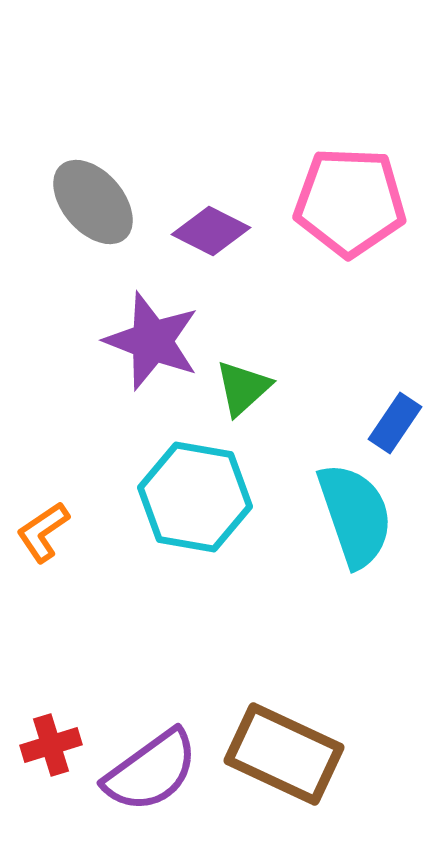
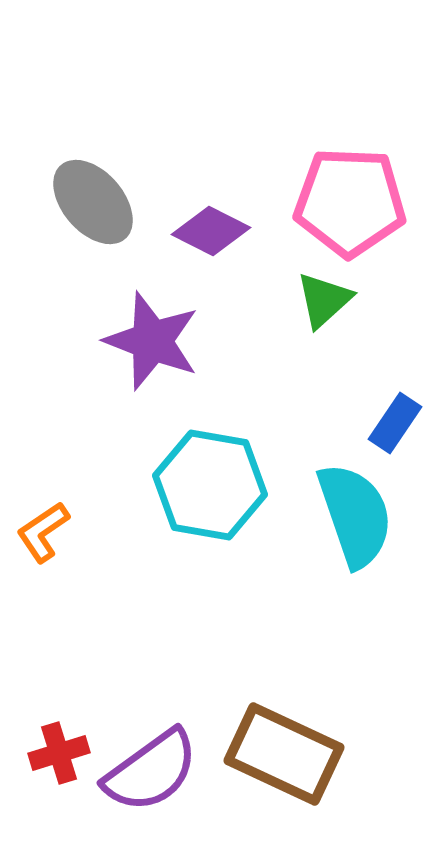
green triangle: moved 81 px right, 88 px up
cyan hexagon: moved 15 px right, 12 px up
red cross: moved 8 px right, 8 px down
